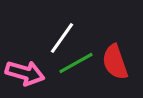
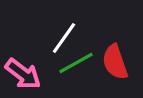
white line: moved 2 px right
pink arrow: moved 2 px left, 1 px down; rotated 21 degrees clockwise
